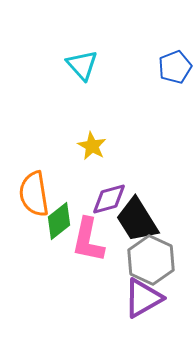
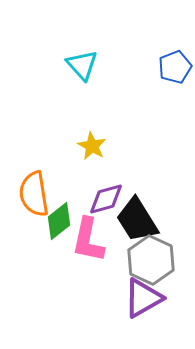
purple diamond: moved 3 px left
